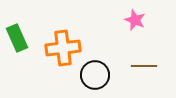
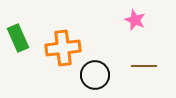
green rectangle: moved 1 px right
